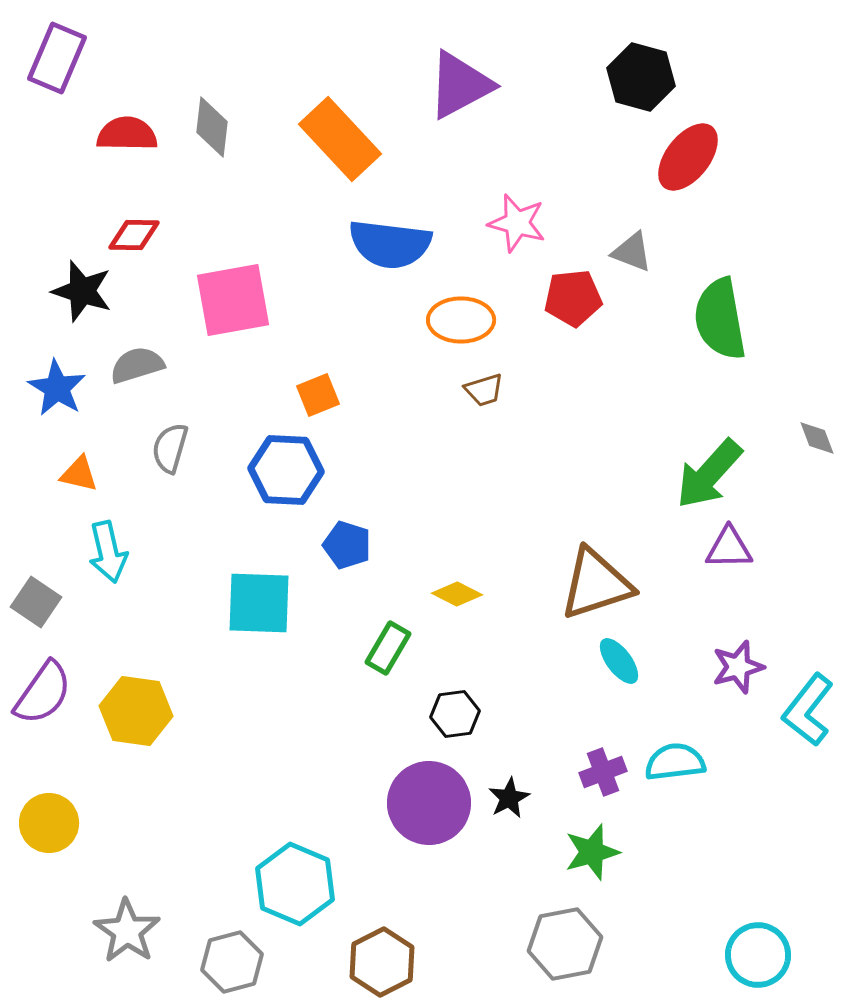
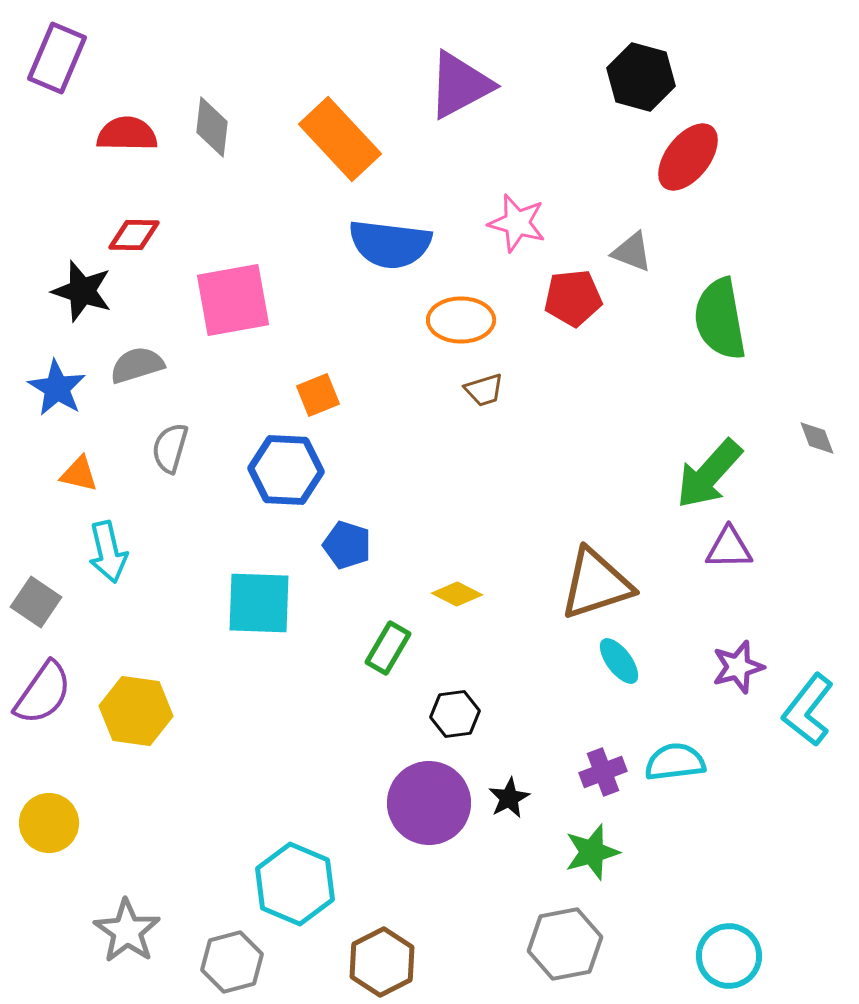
cyan circle at (758, 955): moved 29 px left, 1 px down
